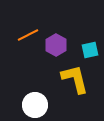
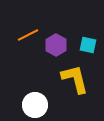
cyan square: moved 2 px left, 5 px up; rotated 24 degrees clockwise
